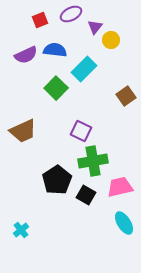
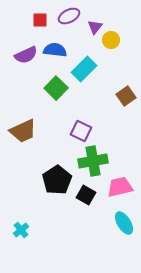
purple ellipse: moved 2 px left, 2 px down
red square: rotated 21 degrees clockwise
